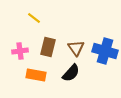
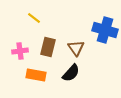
blue cross: moved 21 px up
